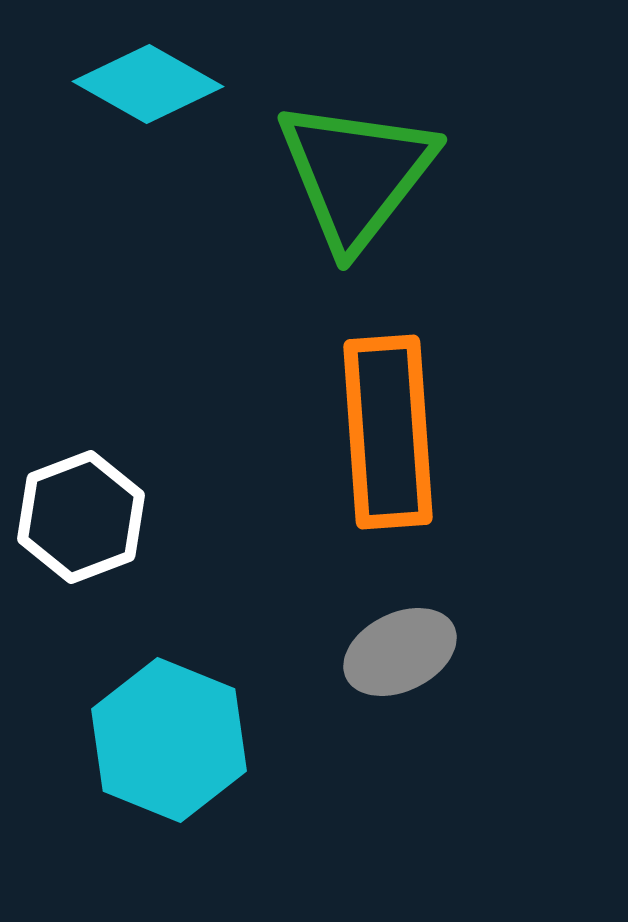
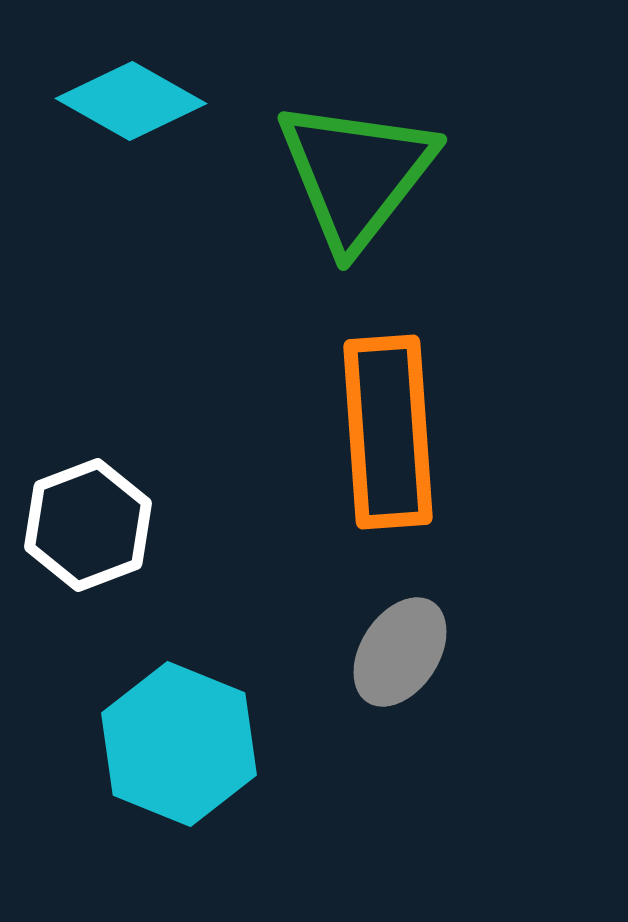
cyan diamond: moved 17 px left, 17 px down
white hexagon: moved 7 px right, 8 px down
gray ellipse: rotated 31 degrees counterclockwise
cyan hexagon: moved 10 px right, 4 px down
